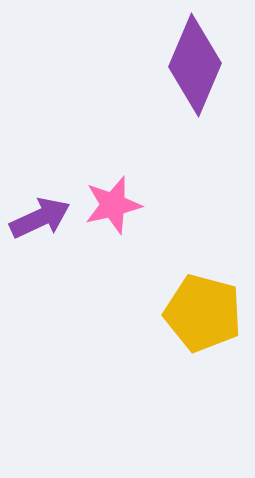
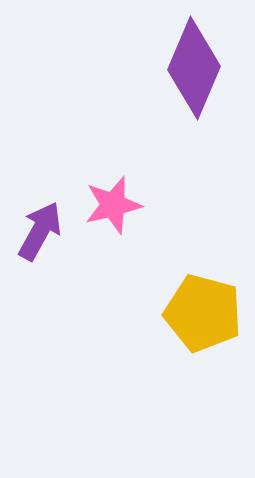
purple diamond: moved 1 px left, 3 px down
purple arrow: moved 13 px down; rotated 36 degrees counterclockwise
